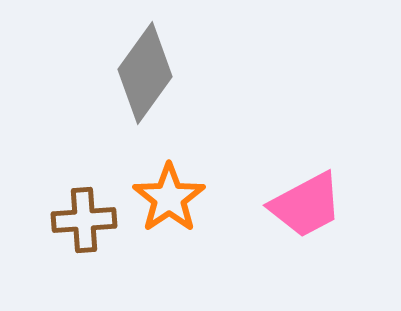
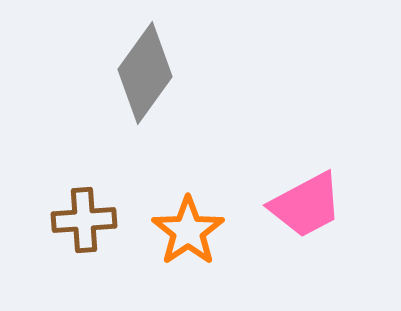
orange star: moved 19 px right, 33 px down
